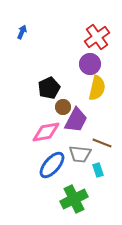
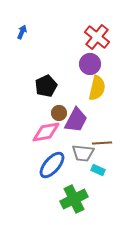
red cross: rotated 15 degrees counterclockwise
black pentagon: moved 3 px left, 2 px up
brown circle: moved 4 px left, 6 px down
brown line: rotated 24 degrees counterclockwise
gray trapezoid: moved 3 px right, 1 px up
cyan rectangle: rotated 48 degrees counterclockwise
